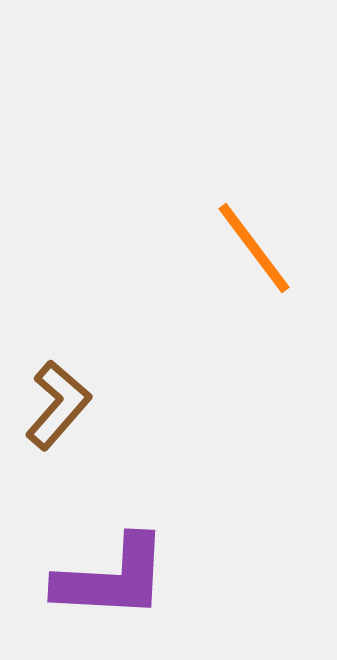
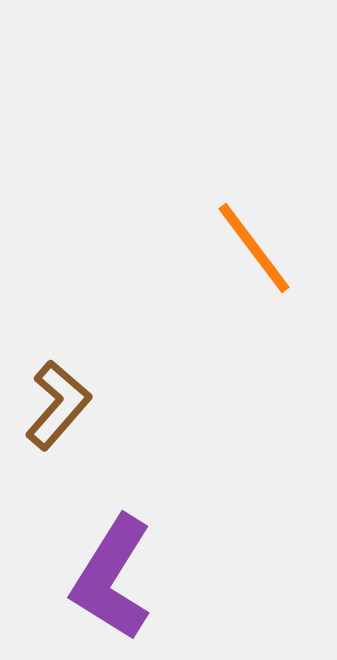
purple L-shape: rotated 119 degrees clockwise
